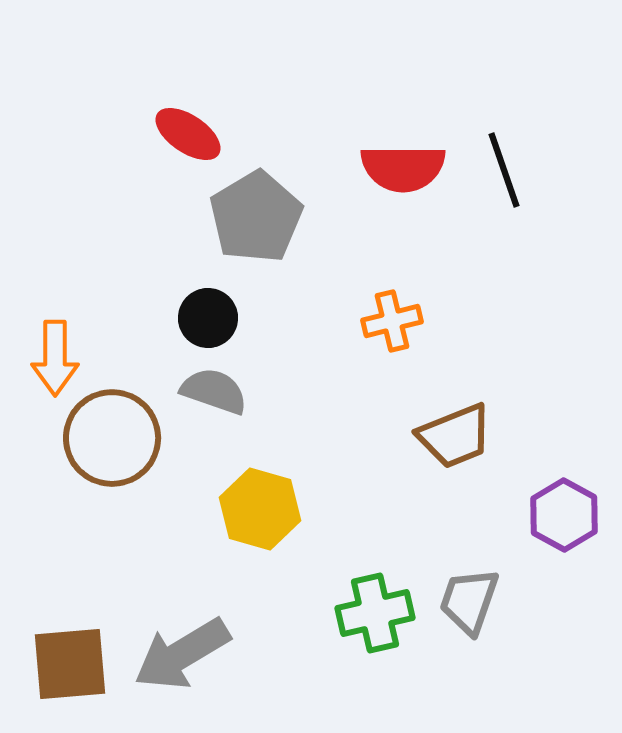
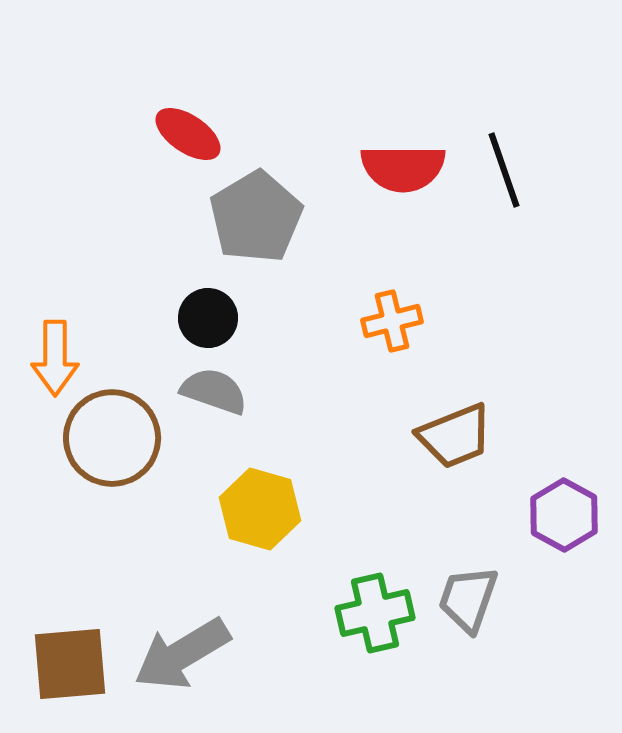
gray trapezoid: moved 1 px left, 2 px up
